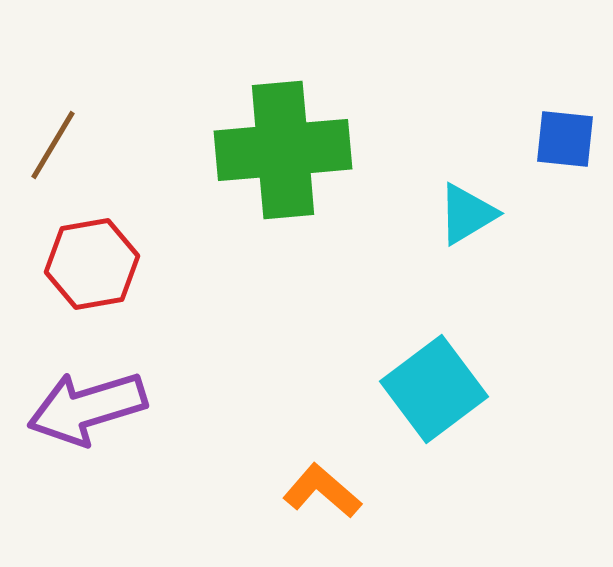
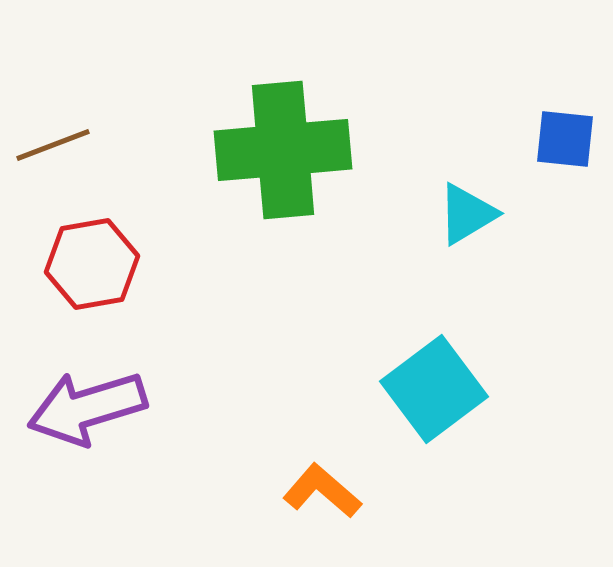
brown line: rotated 38 degrees clockwise
